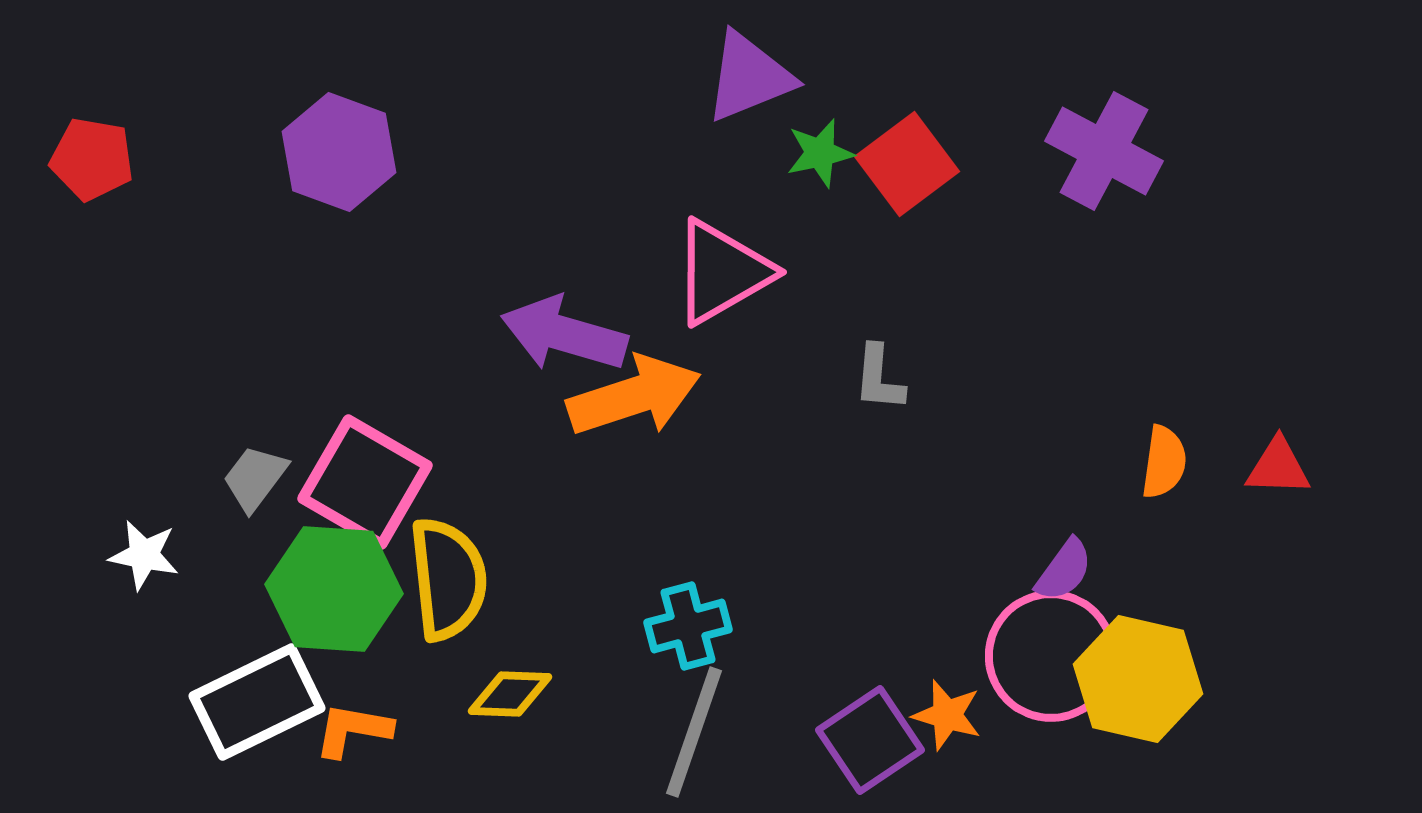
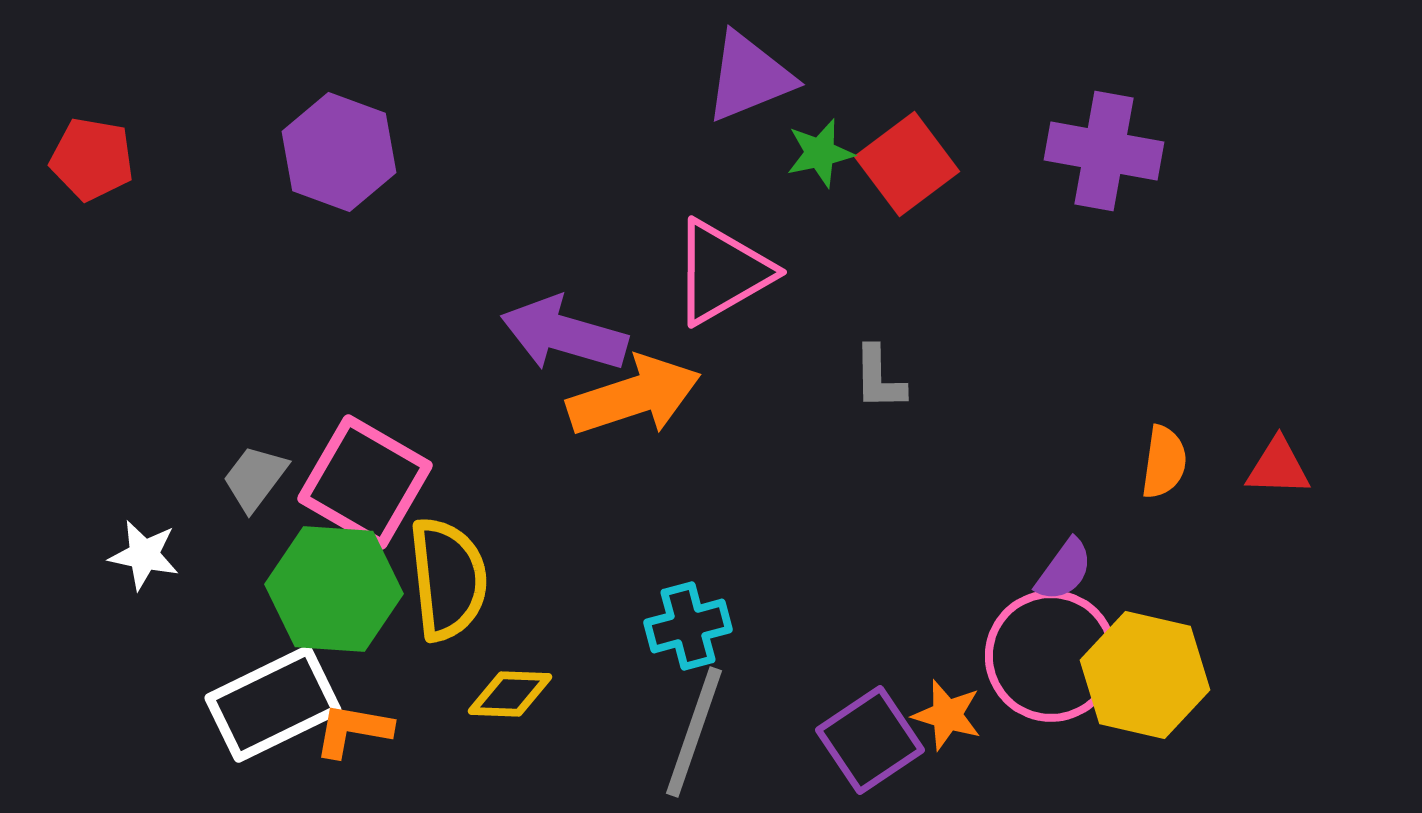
purple cross: rotated 18 degrees counterclockwise
gray L-shape: rotated 6 degrees counterclockwise
yellow hexagon: moved 7 px right, 4 px up
white rectangle: moved 16 px right, 2 px down
